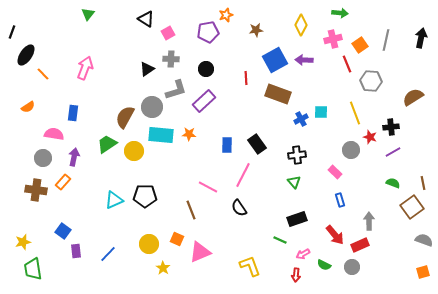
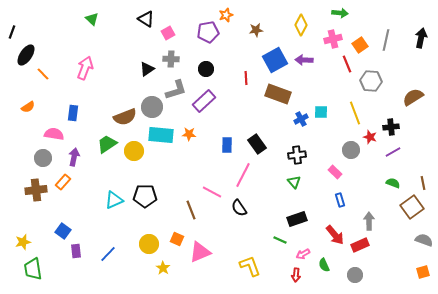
green triangle at (88, 14): moved 4 px right, 5 px down; rotated 24 degrees counterclockwise
brown semicircle at (125, 117): rotated 140 degrees counterclockwise
pink line at (208, 187): moved 4 px right, 5 px down
brown cross at (36, 190): rotated 15 degrees counterclockwise
green semicircle at (324, 265): rotated 40 degrees clockwise
gray circle at (352, 267): moved 3 px right, 8 px down
